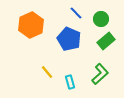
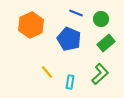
blue line: rotated 24 degrees counterclockwise
green rectangle: moved 2 px down
cyan rectangle: rotated 24 degrees clockwise
